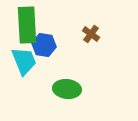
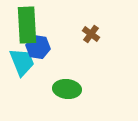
blue hexagon: moved 6 px left, 2 px down
cyan trapezoid: moved 2 px left, 1 px down
